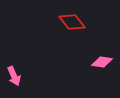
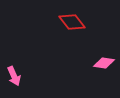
pink diamond: moved 2 px right, 1 px down
